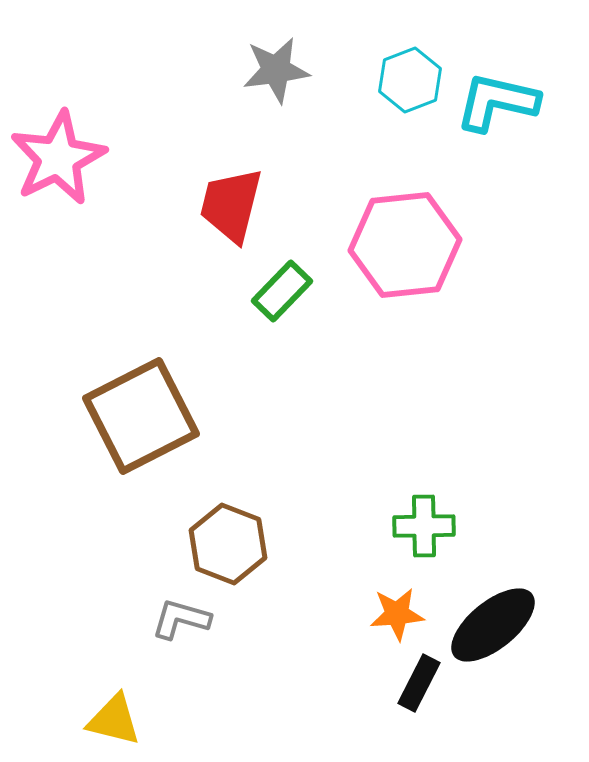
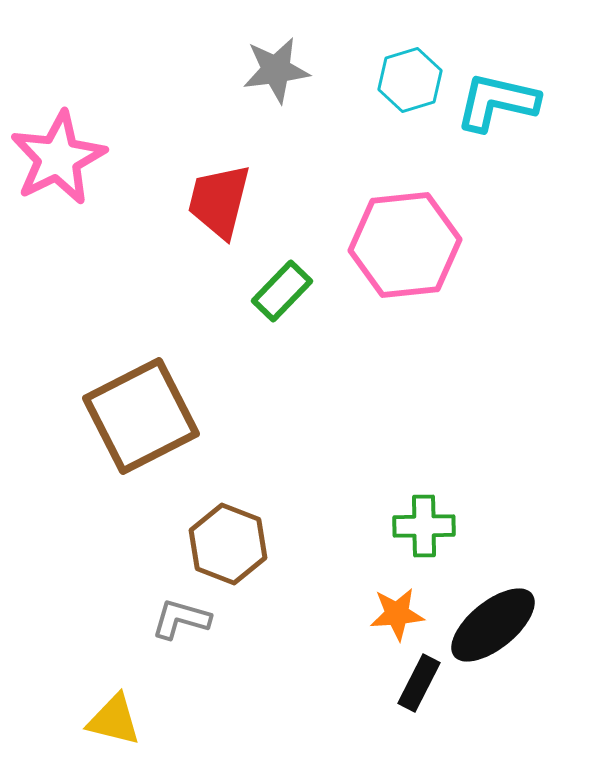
cyan hexagon: rotated 4 degrees clockwise
red trapezoid: moved 12 px left, 4 px up
